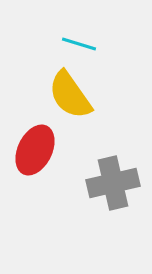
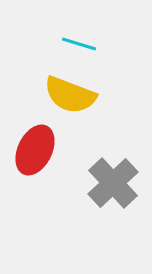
yellow semicircle: rotated 34 degrees counterclockwise
gray cross: rotated 30 degrees counterclockwise
